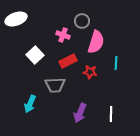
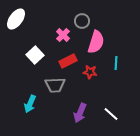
white ellipse: rotated 35 degrees counterclockwise
pink cross: rotated 24 degrees clockwise
white line: rotated 49 degrees counterclockwise
